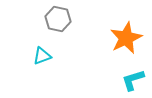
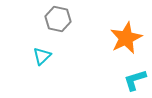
cyan triangle: rotated 24 degrees counterclockwise
cyan L-shape: moved 2 px right
